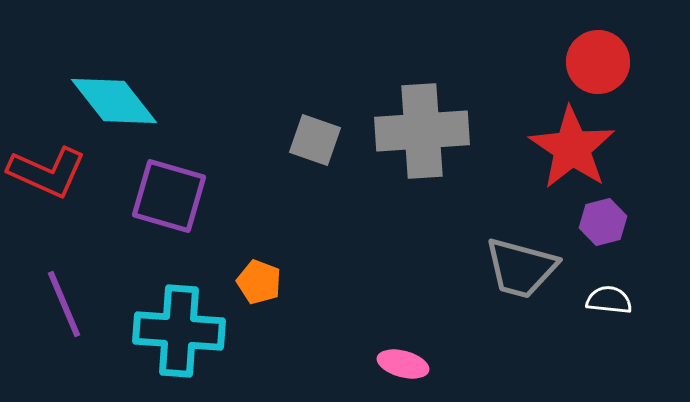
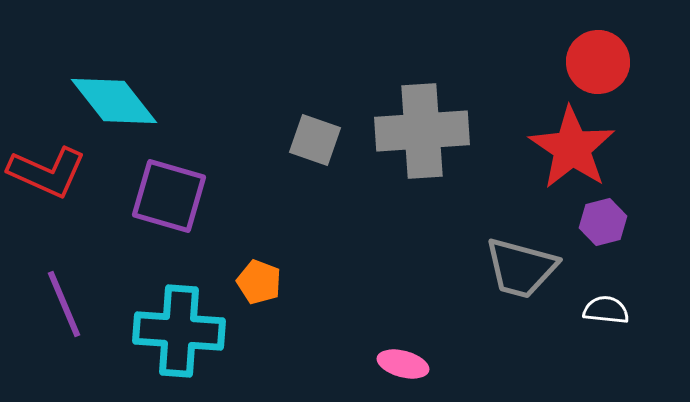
white semicircle: moved 3 px left, 10 px down
